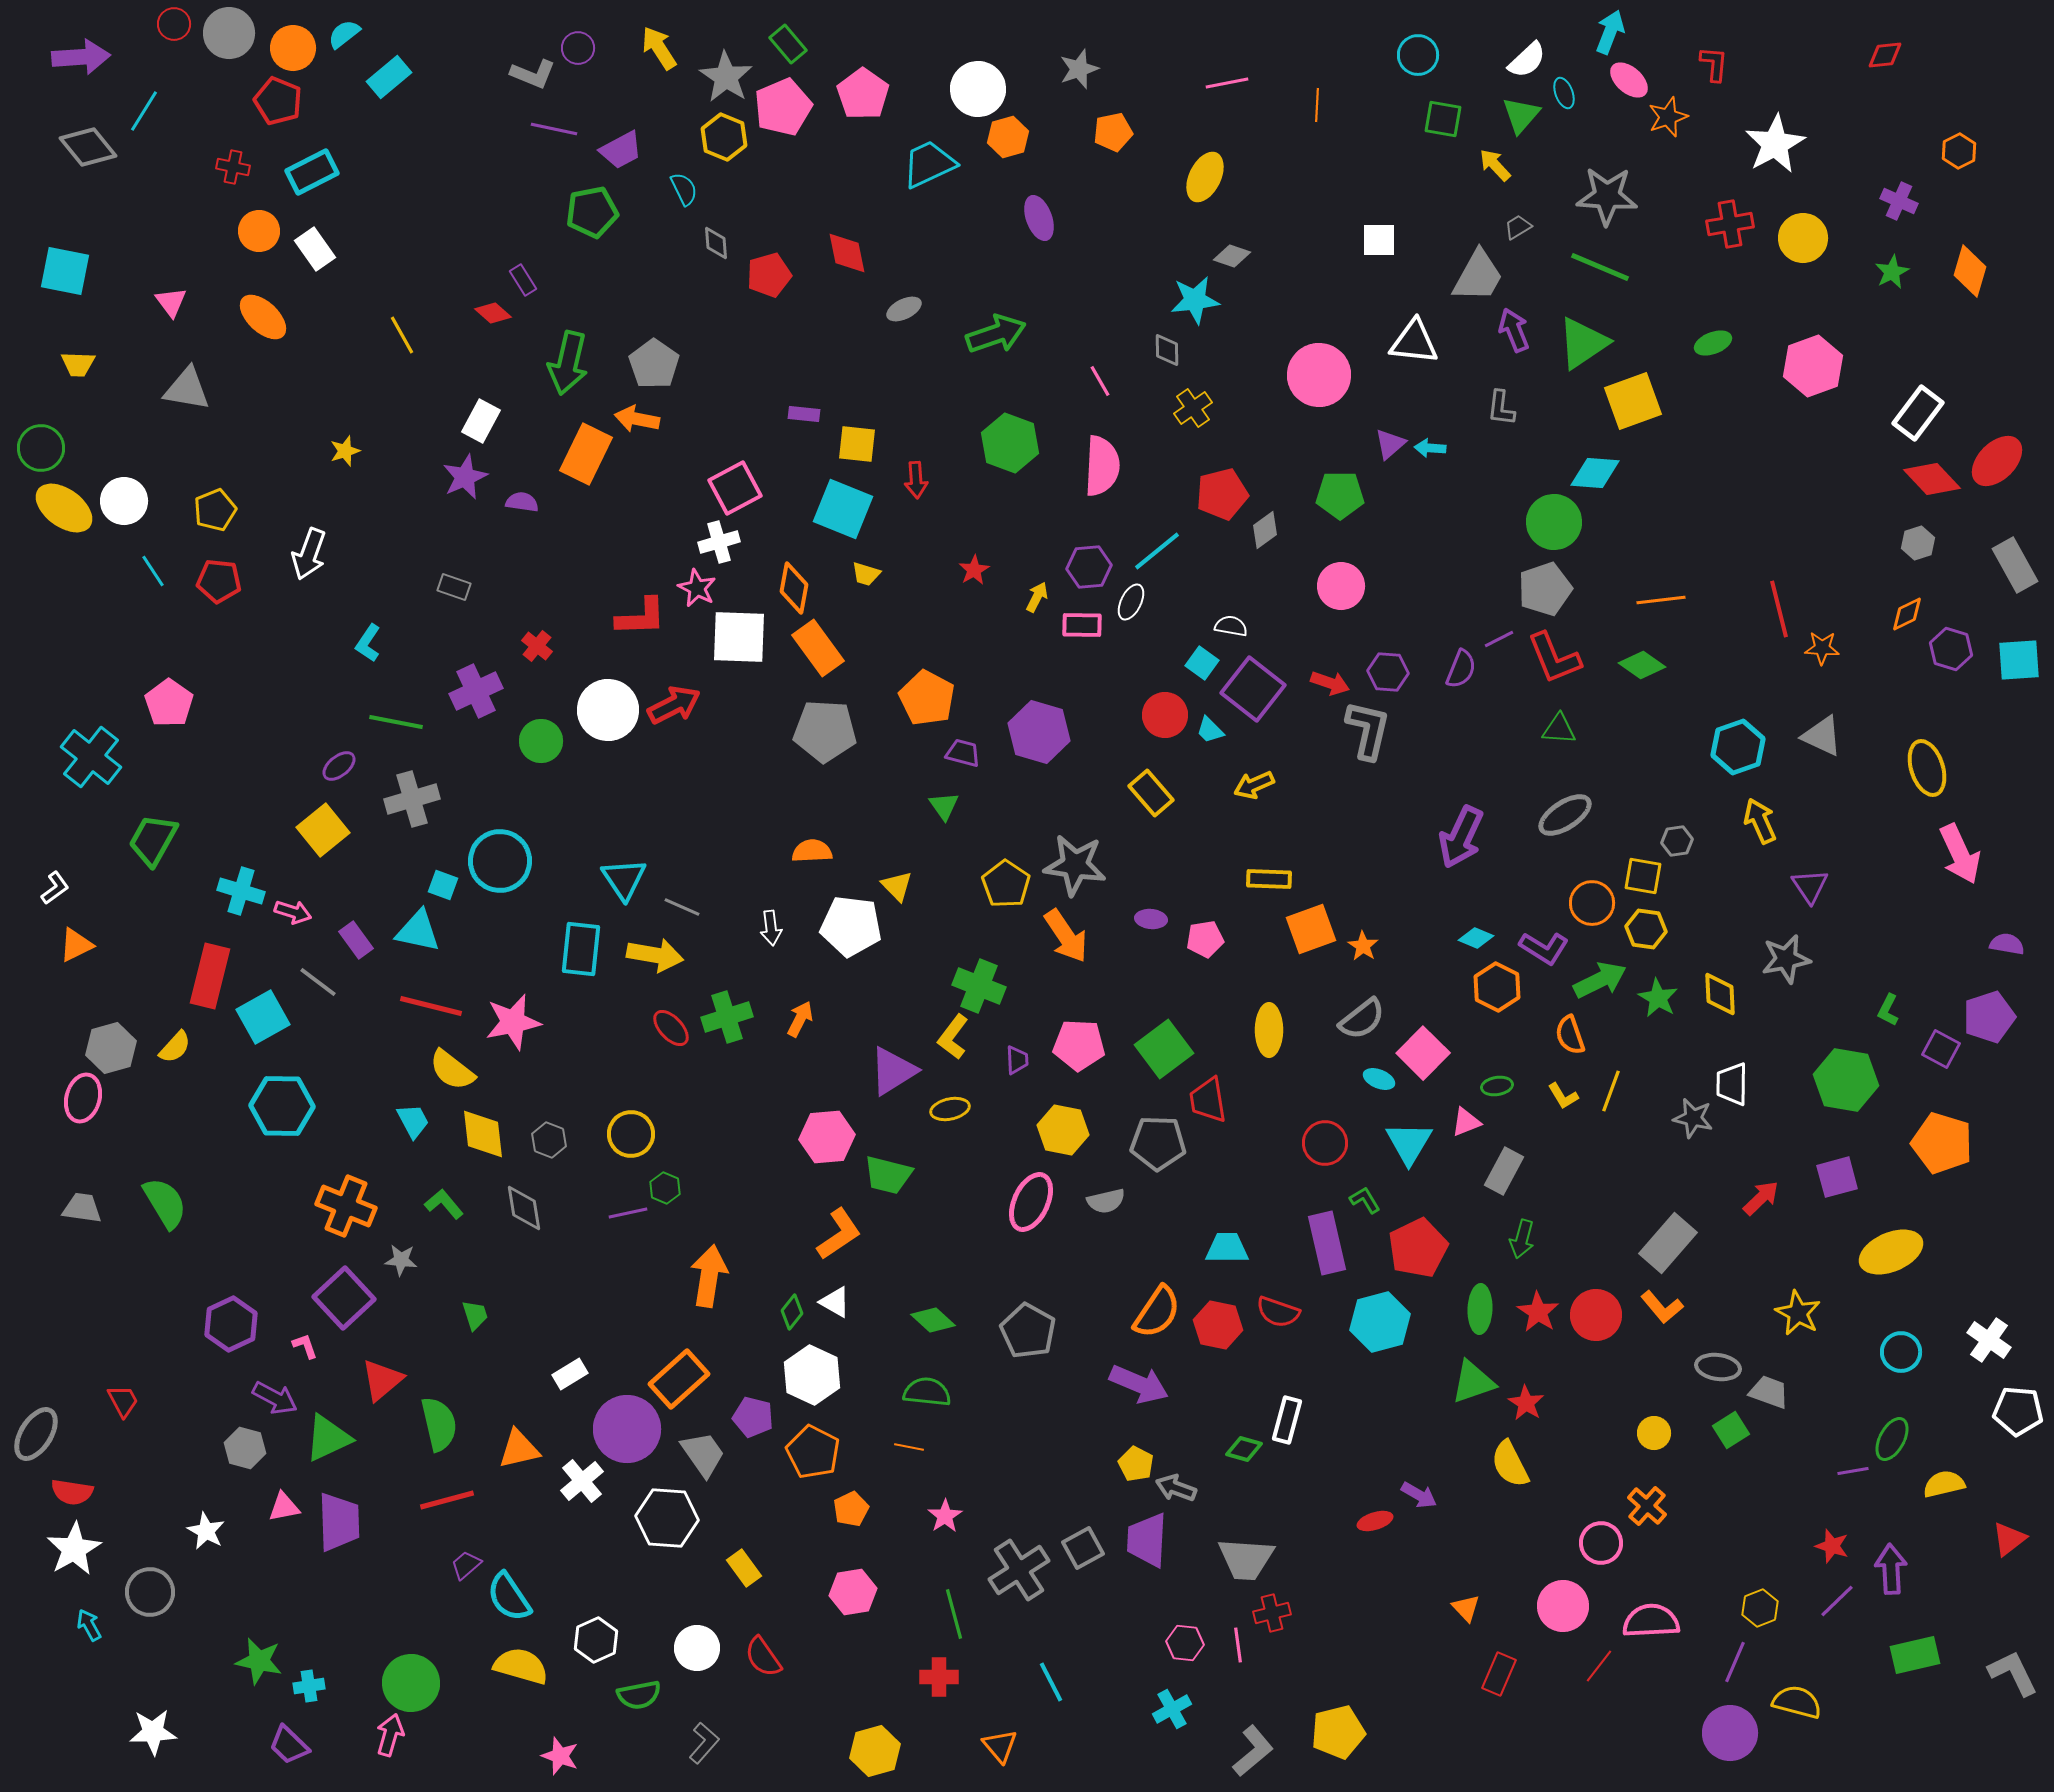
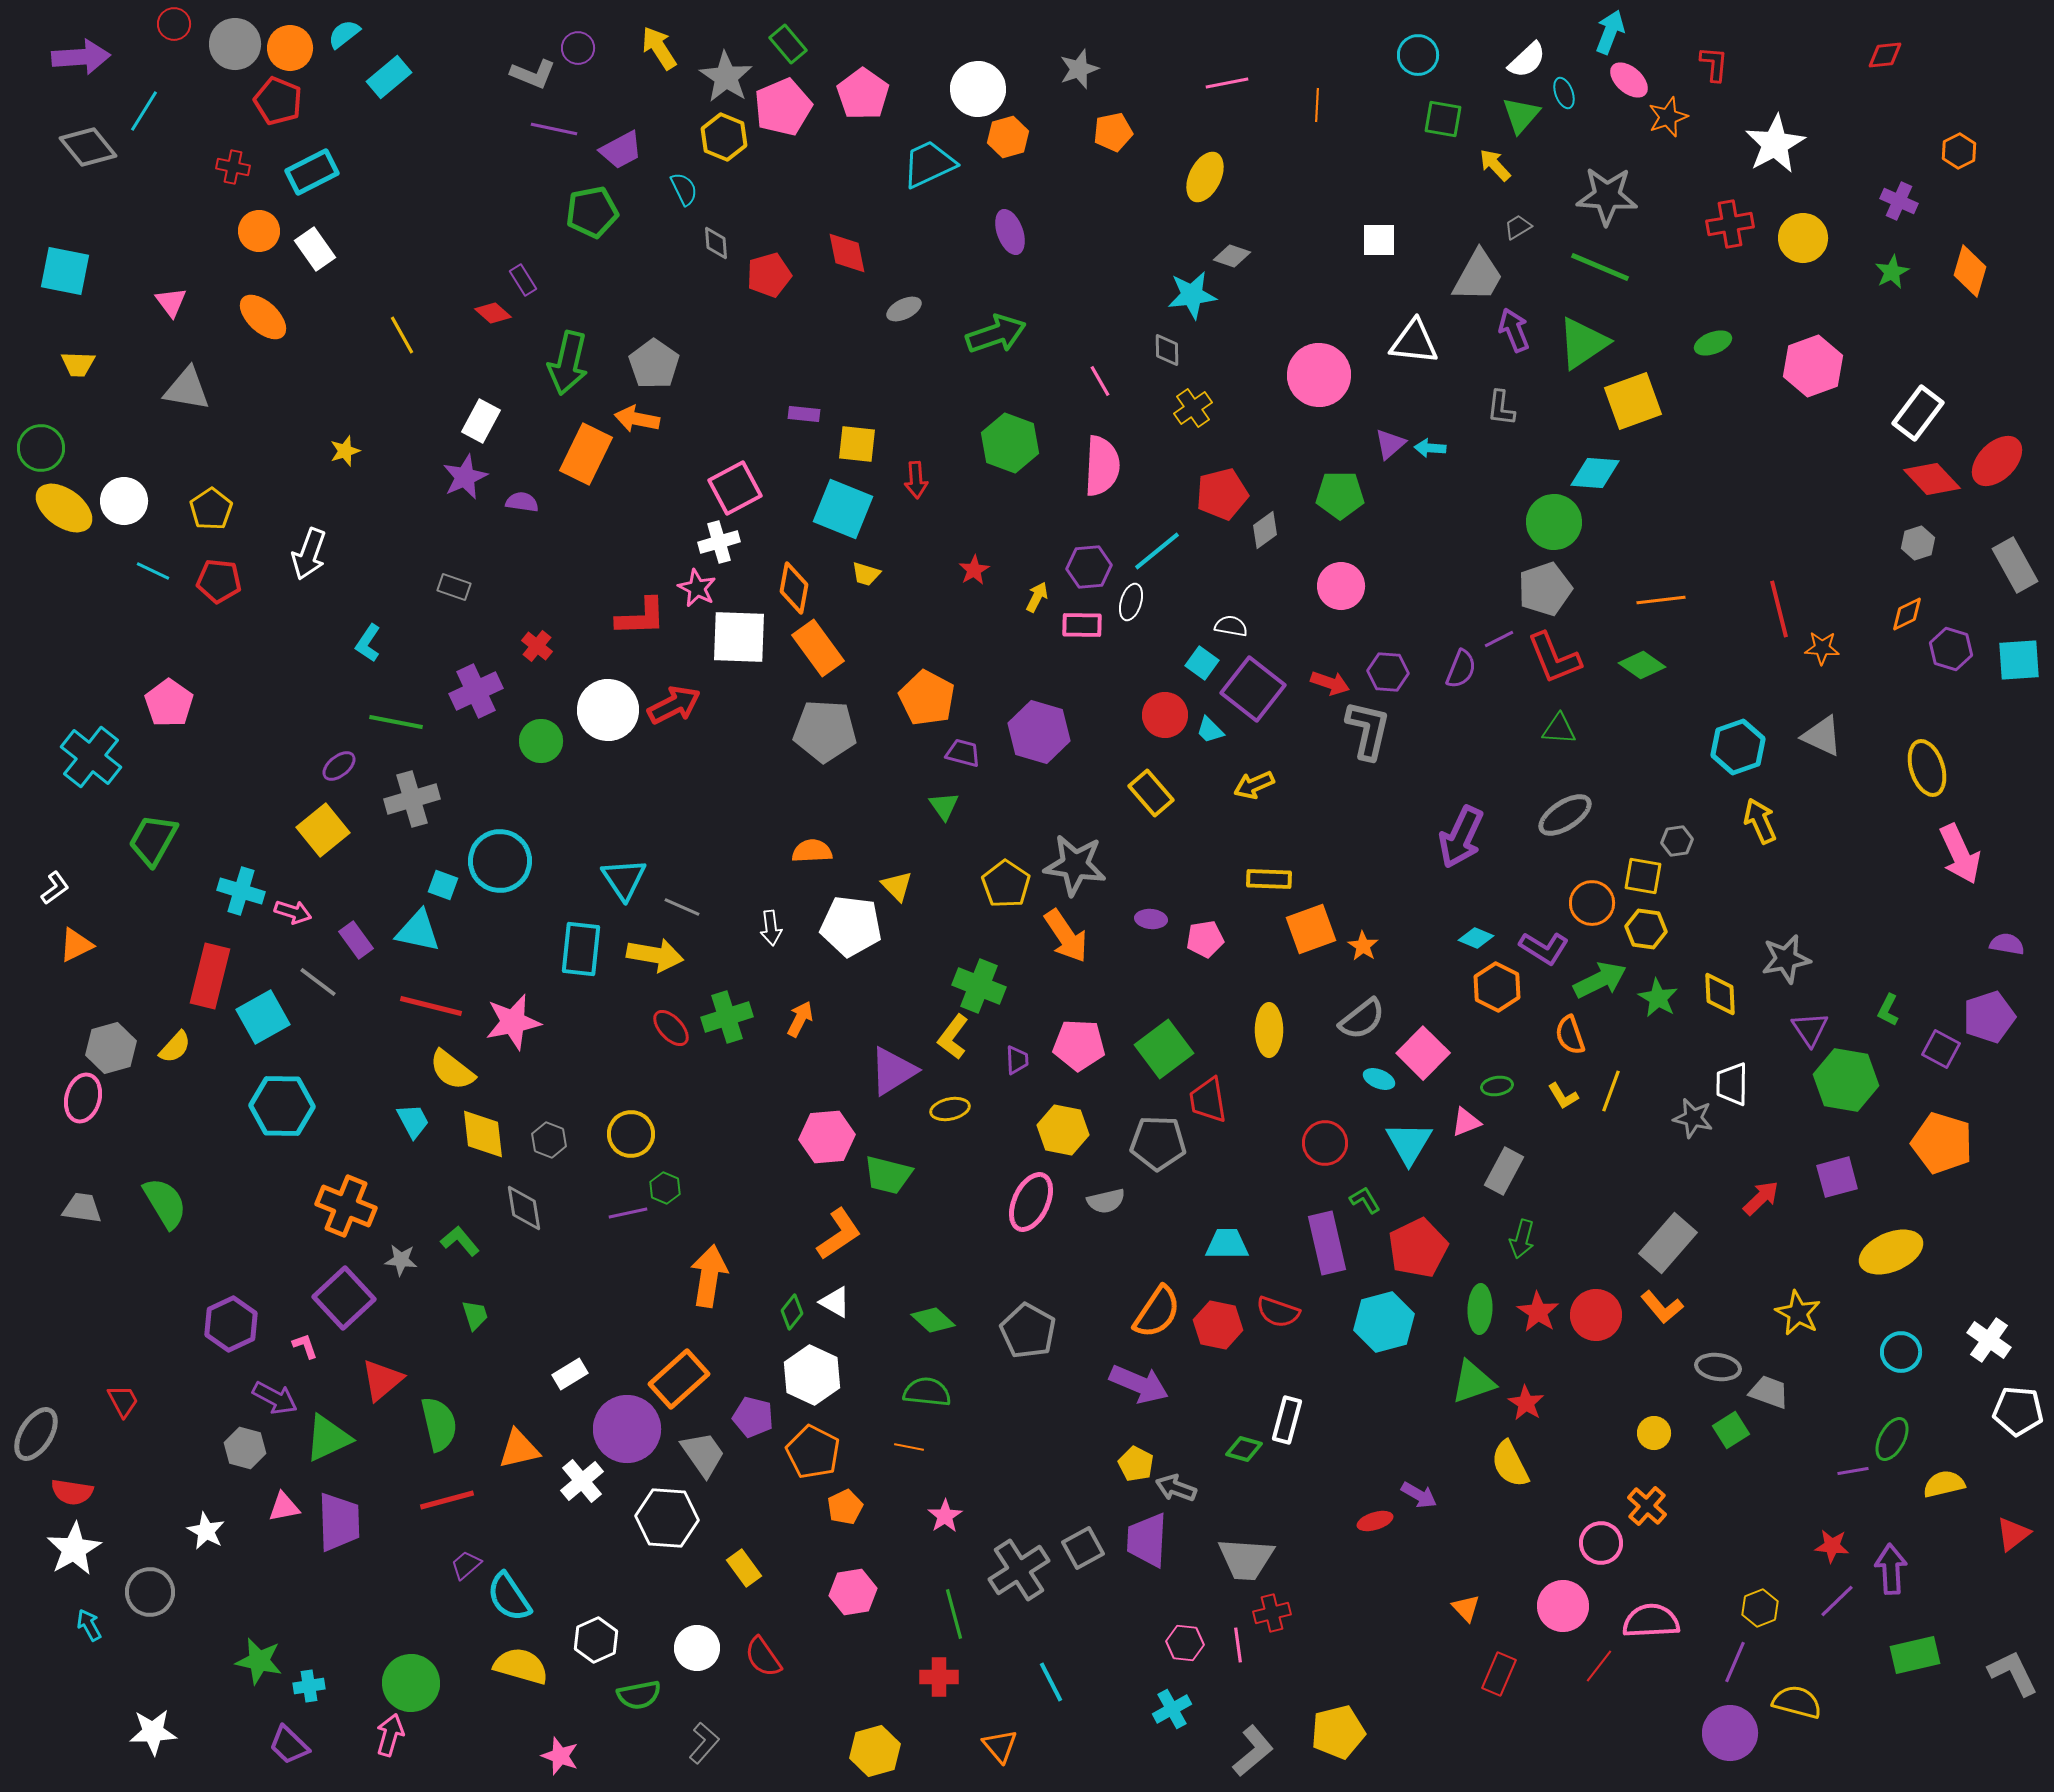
gray circle at (229, 33): moved 6 px right, 11 px down
orange circle at (293, 48): moved 3 px left
purple ellipse at (1039, 218): moved 29 px left, 14 px down
cyan star at (1195, 300): moved 3 px left, 5 px up
yellow pentagon at (215, 510): moved 4 px left, 1 px up; rotated 12 degrees counterclockwise
cyan line at (153, 571): rotated 32 degrees counterclockwise
white ellipse at (1131, 602): rotated 9 degrees counterclockwise
purple triangle at (1810, 886): moved 143 px down
green L-shape at (444, 1204): moved 16 px right, 37 px down
cyan trapezoid at (1227, 1248): moved 4 px up
cyan hexagon at (1380, 1322): moved 4 px right
orange pentagon at (851, 1509): moved 6 px left, 2 px up
red triangle at (2009, 1539): moved 4 px right, 5 px up
red star at (1832, 1546): rotated 12 degrees counterclockwise
